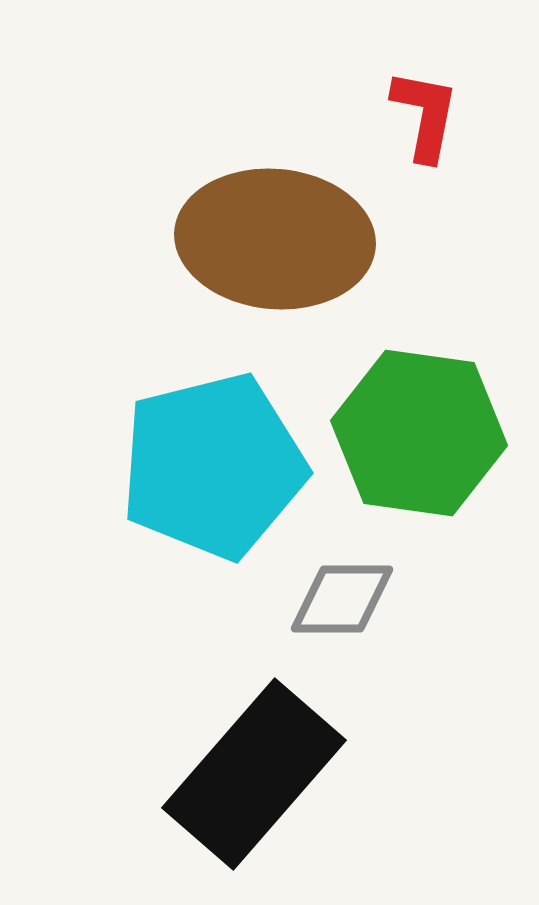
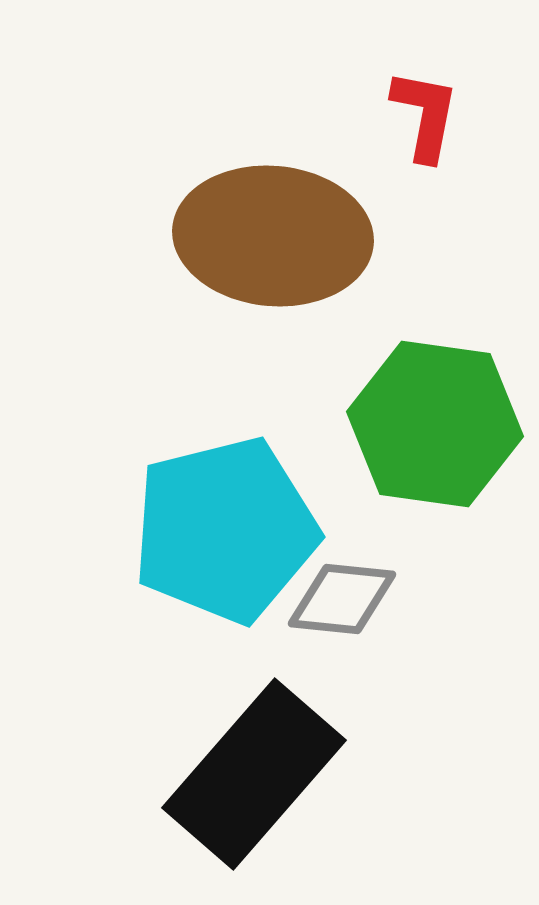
brown ellipse: moved 2 px left, 3 px up
green hexagon: moved 16 px right, 9 px up
cyan pentagon: moved 12 px right, 64 px down
gray diamond: rotated 6 degrees clockwise
